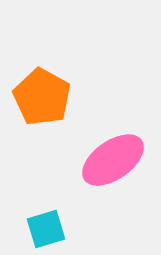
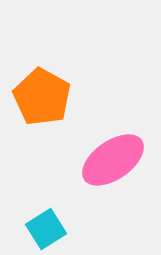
cyan square: rotated 15 degrees counterclockwise
